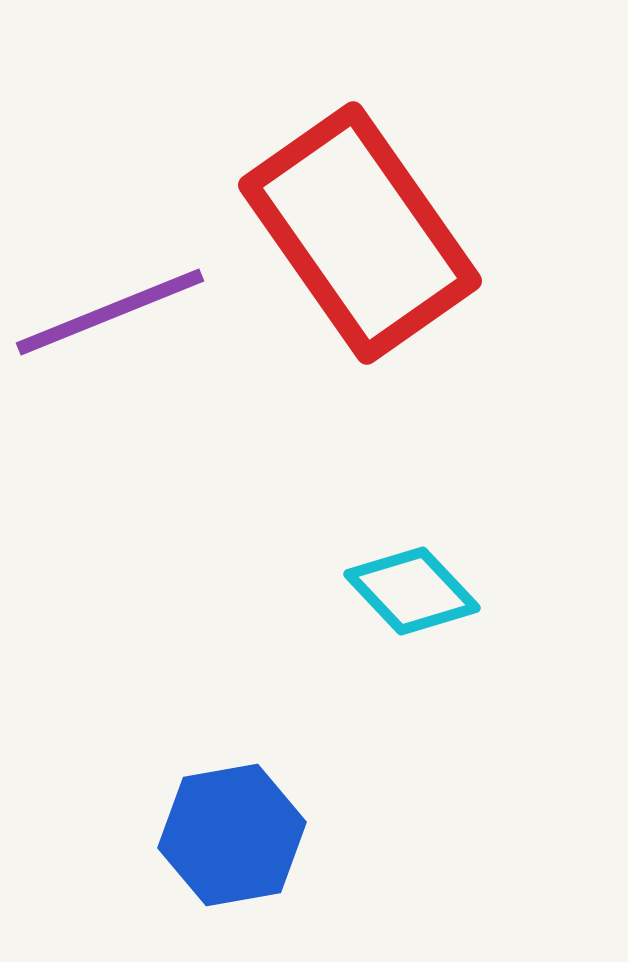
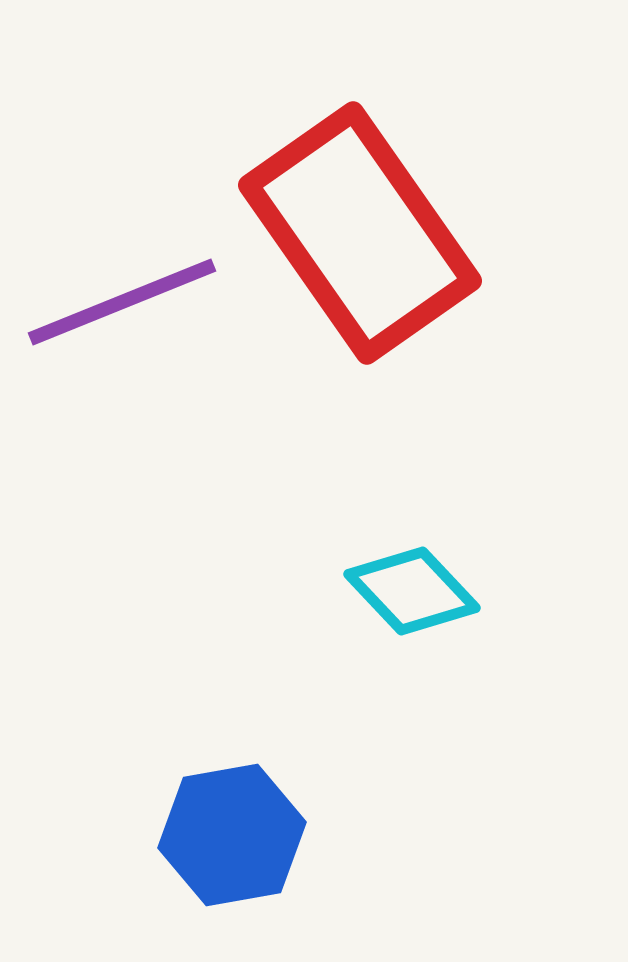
purple line: moved 12 px right, 10 px up
